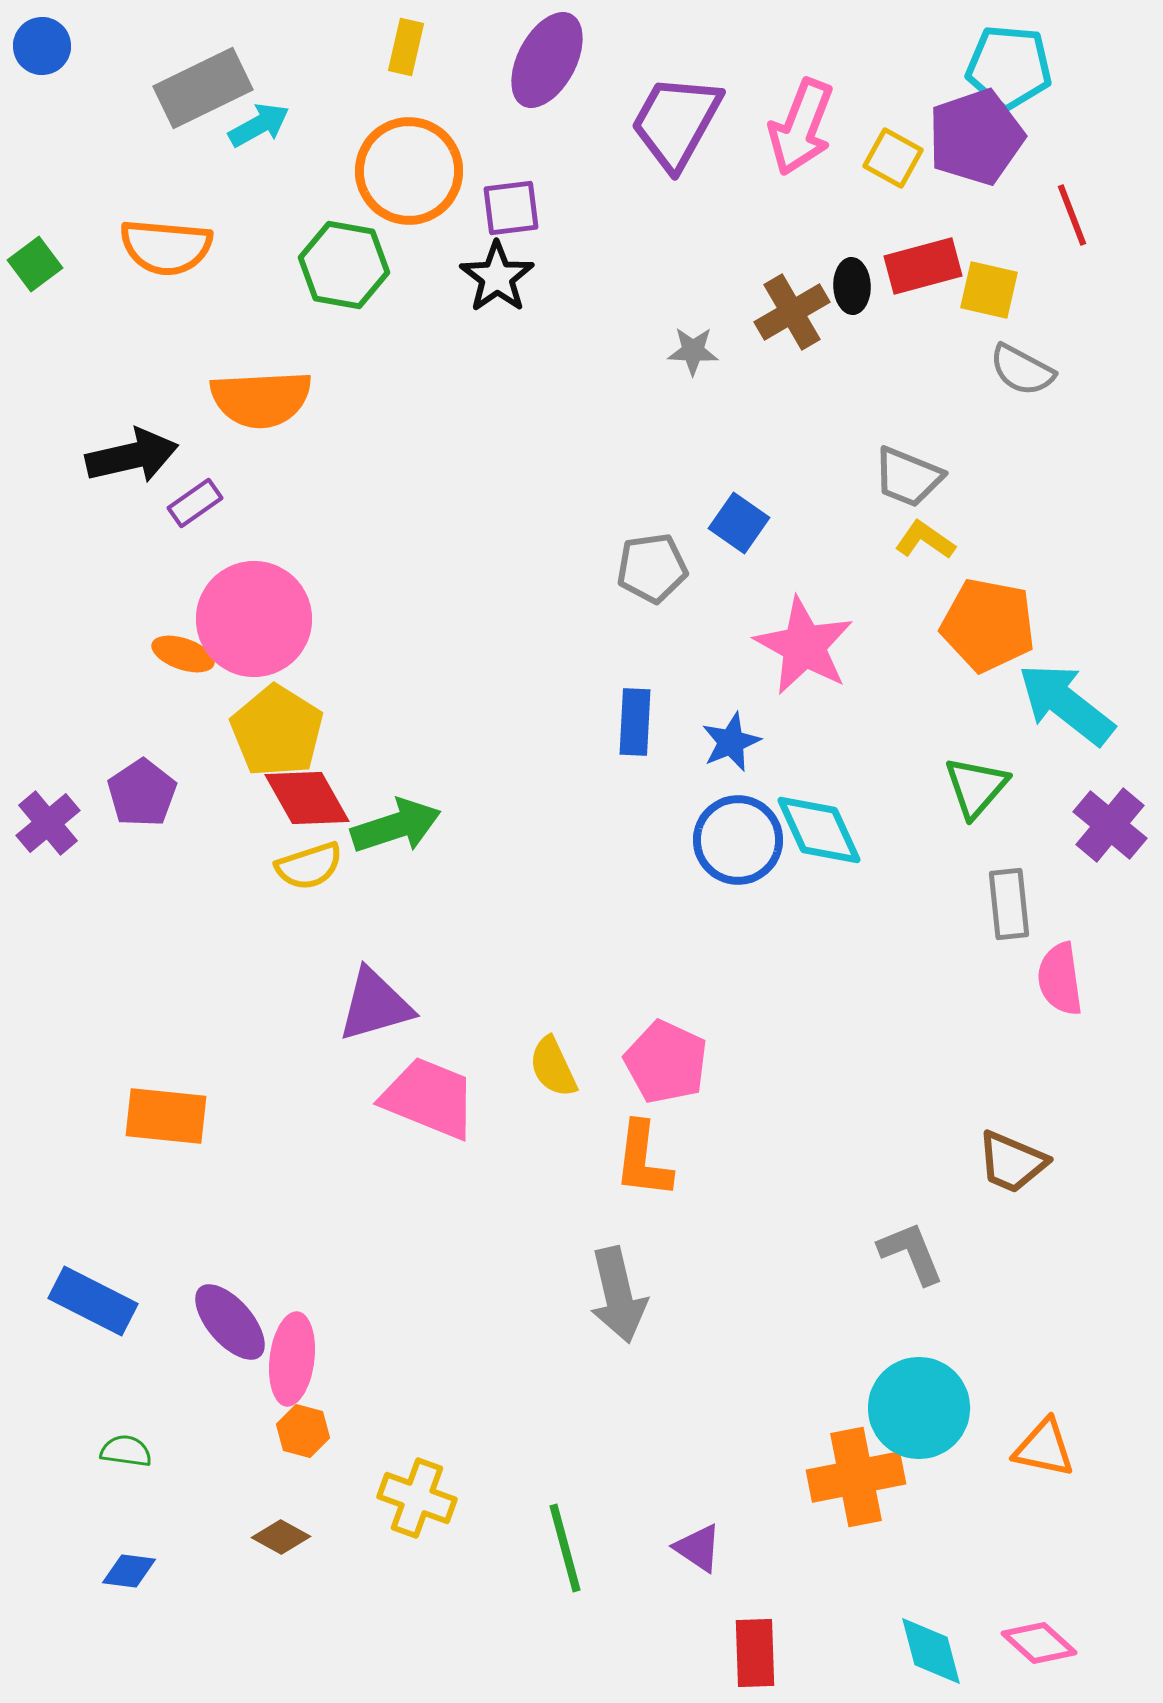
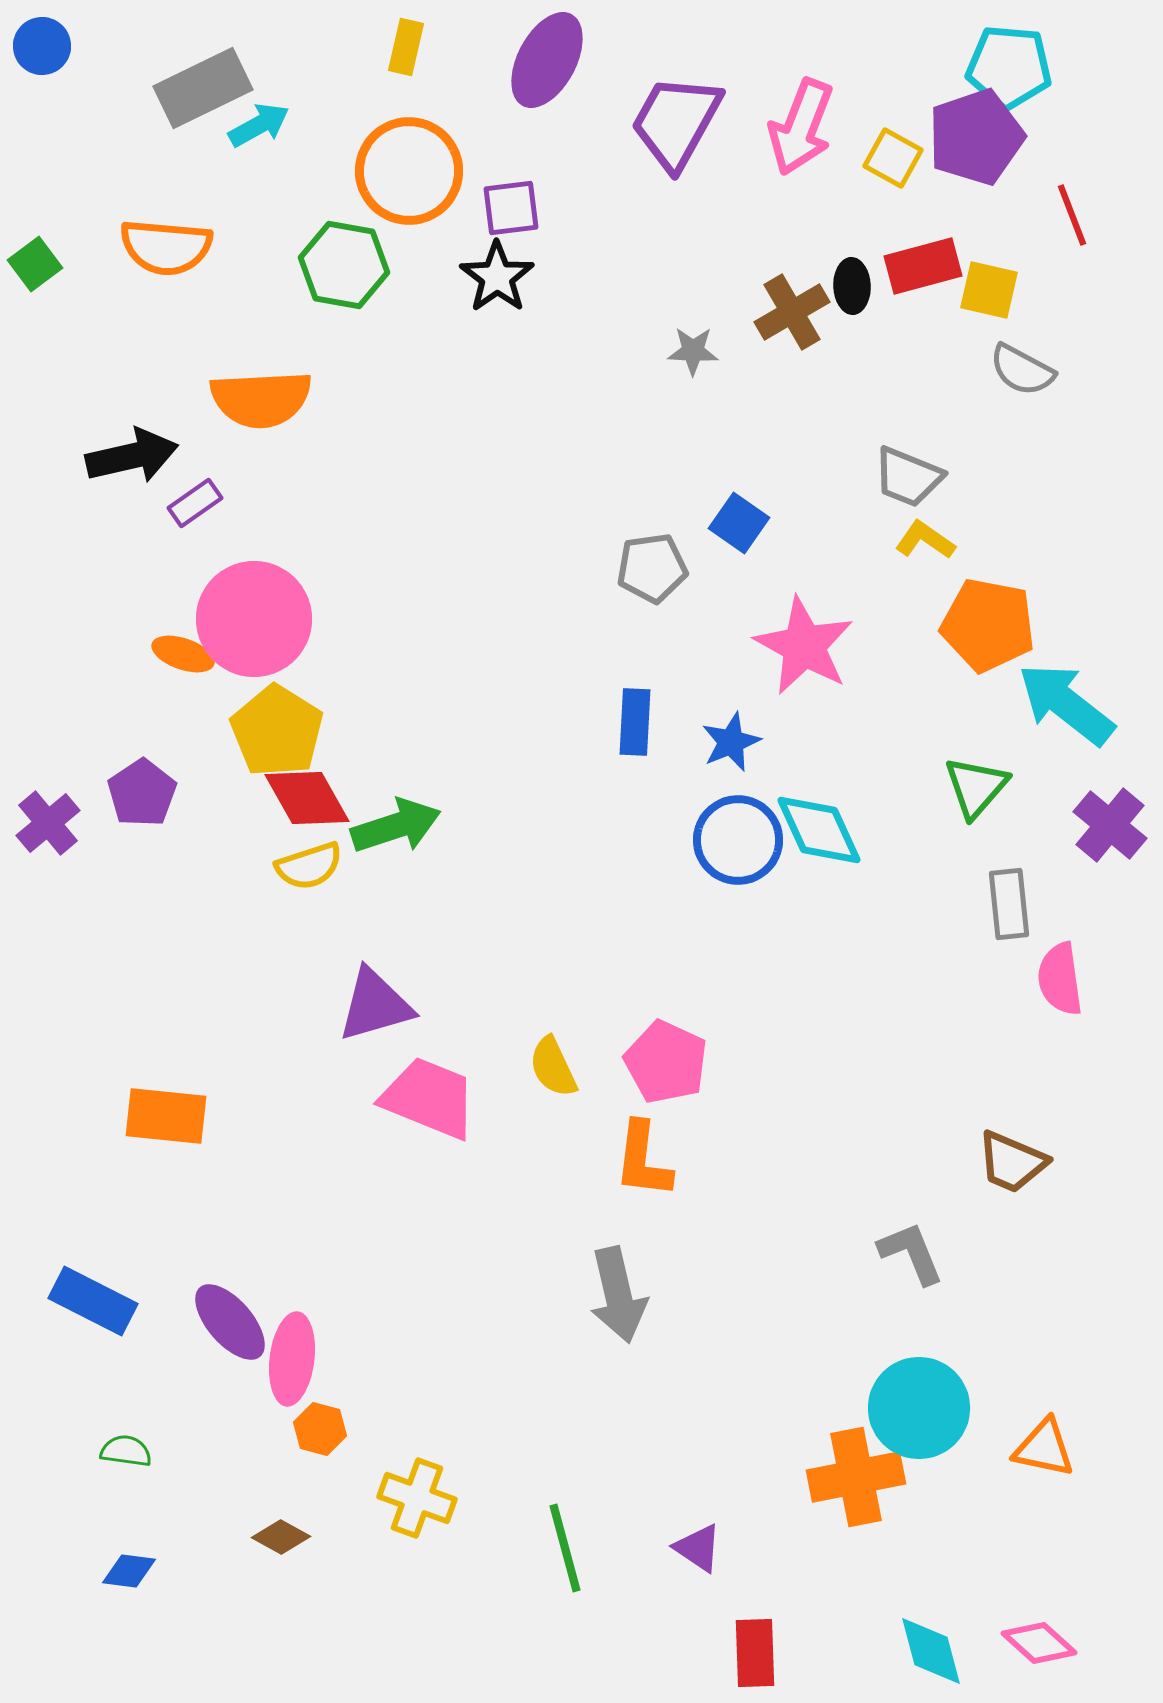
orange hexagon at (303, 1431): moved 17 px right, 2 px up
